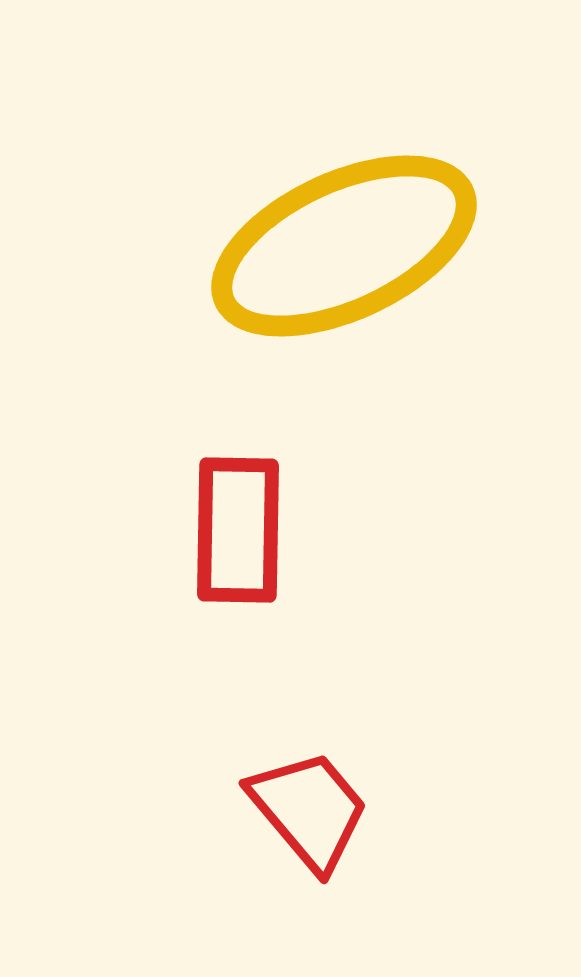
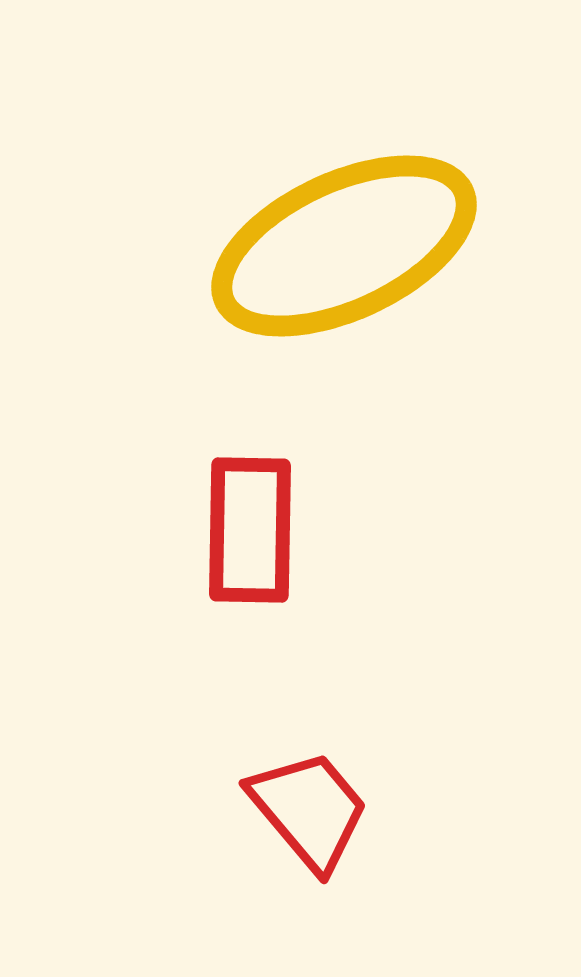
red rectangle: moved 12 px right
